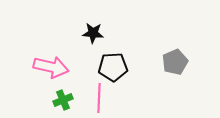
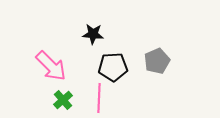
black star: moved 1 px down
gray pentagon: moved 18 px left, 1 px up
pink arrow: moved 1 px up; rotated 32 degrees clockwise
green cross: rotated 18 degrees counterclockwise
